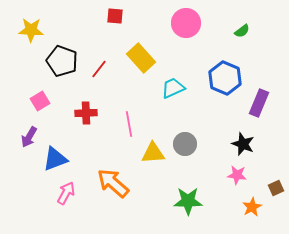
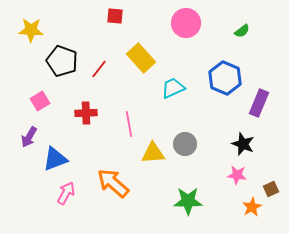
brown square: moved 5 px left, 1 px down
